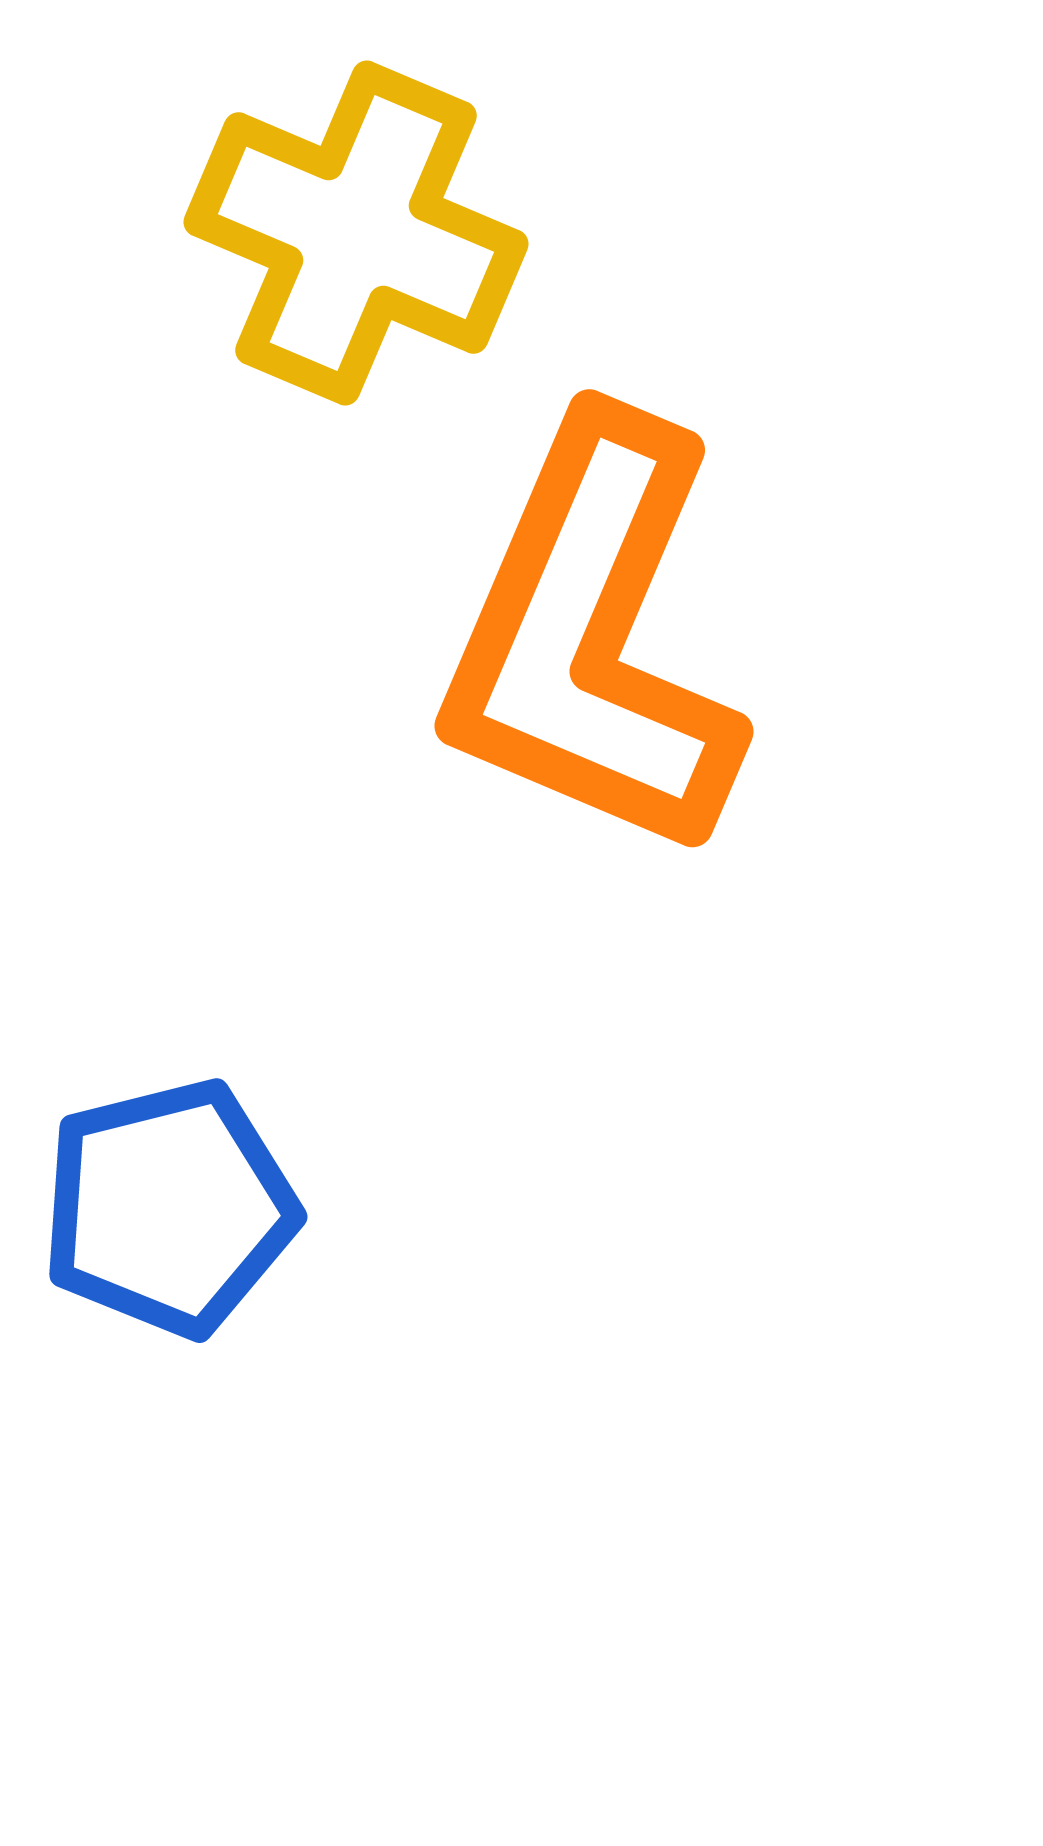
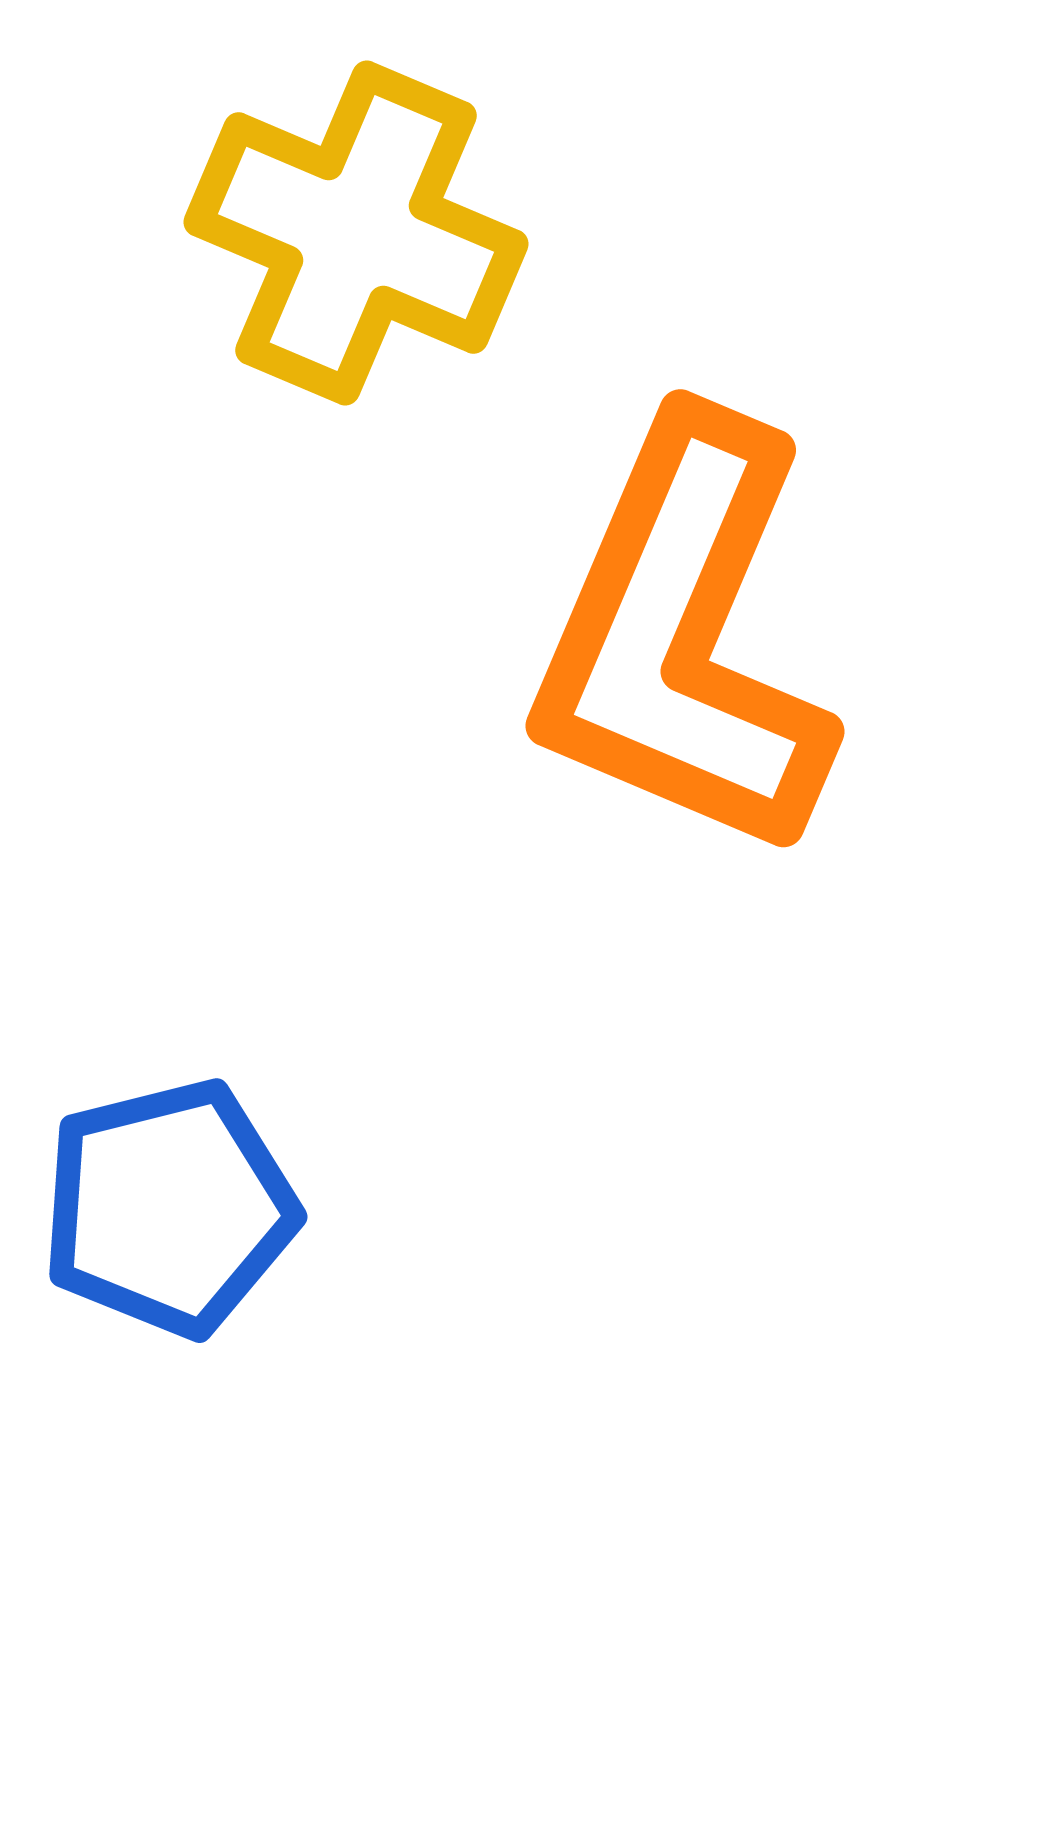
orange L-shape: moved 91 px right
